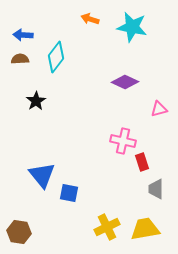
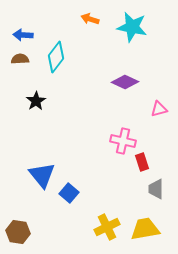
blue square: rotated 30 degrees clockwise
brown hexagon: moved 1 px left
